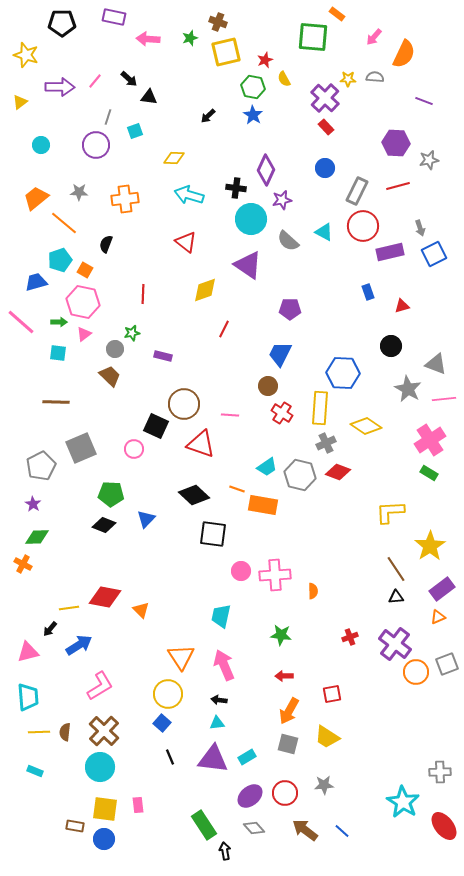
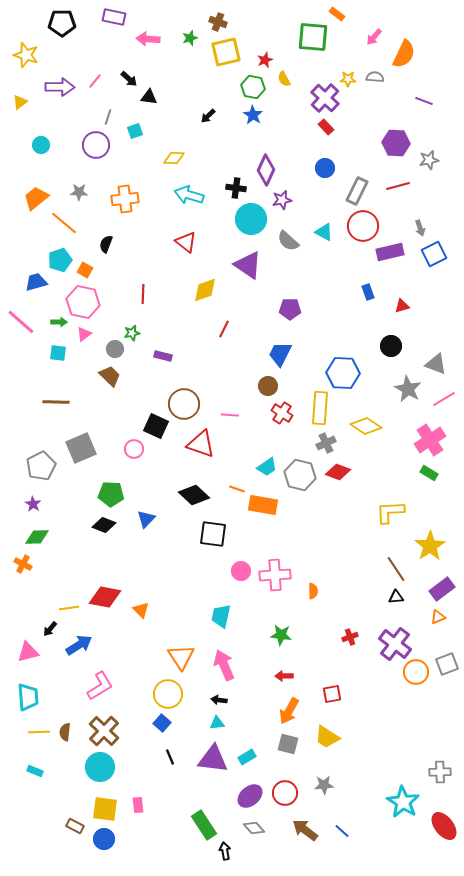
pink line at (444, 399): rotated 25 degrees counterclockwise
brown rectangle at (75, 826): rotated 18 degrees clockwise
